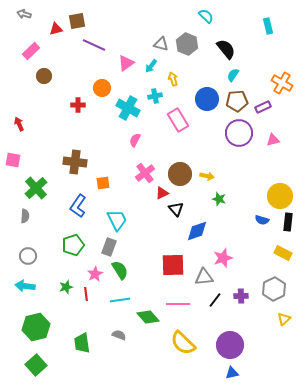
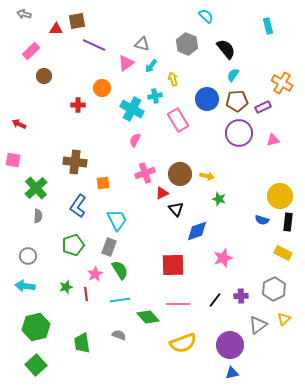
red triangle at (56, 29): rotated 16 degrees clockwise
gray triangle at (161, 44): moved 19 px left
cyan cross at (128, 108): moved 4 px right, 1 px down
red arrow at (19, 124): rotated 40 degrees counterclockwise
pink cross at (145, 173): rotated 18 degrees clockwise
gray semicircle at (25, 216): moved 13 px right
gray triangle at (204, 277): moved 54 px right, 48 px down; rotated 30 degrees counterclockwise
yellow semicircle at (183, 343): rotated 64 degrees counterclockwise
